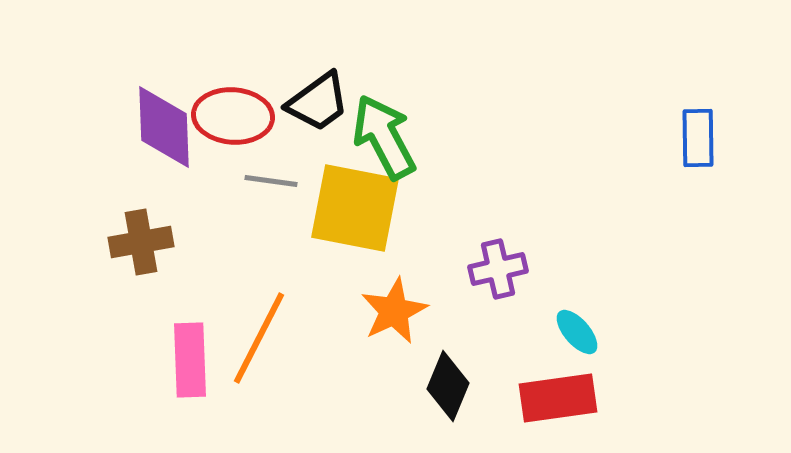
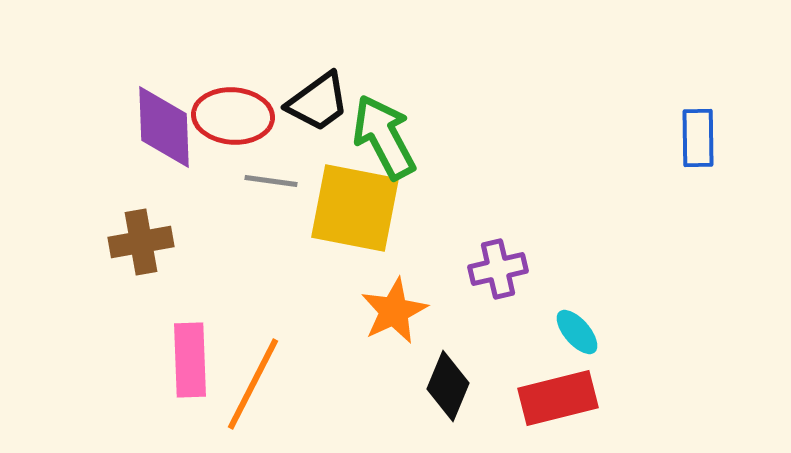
orange line: moved 6 px left, 46 px down
red rectangle: rotated 6 degrees counterclockwise
